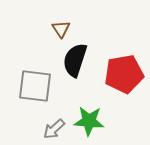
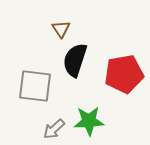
green star: rotated 8 degrees counterclockwise
